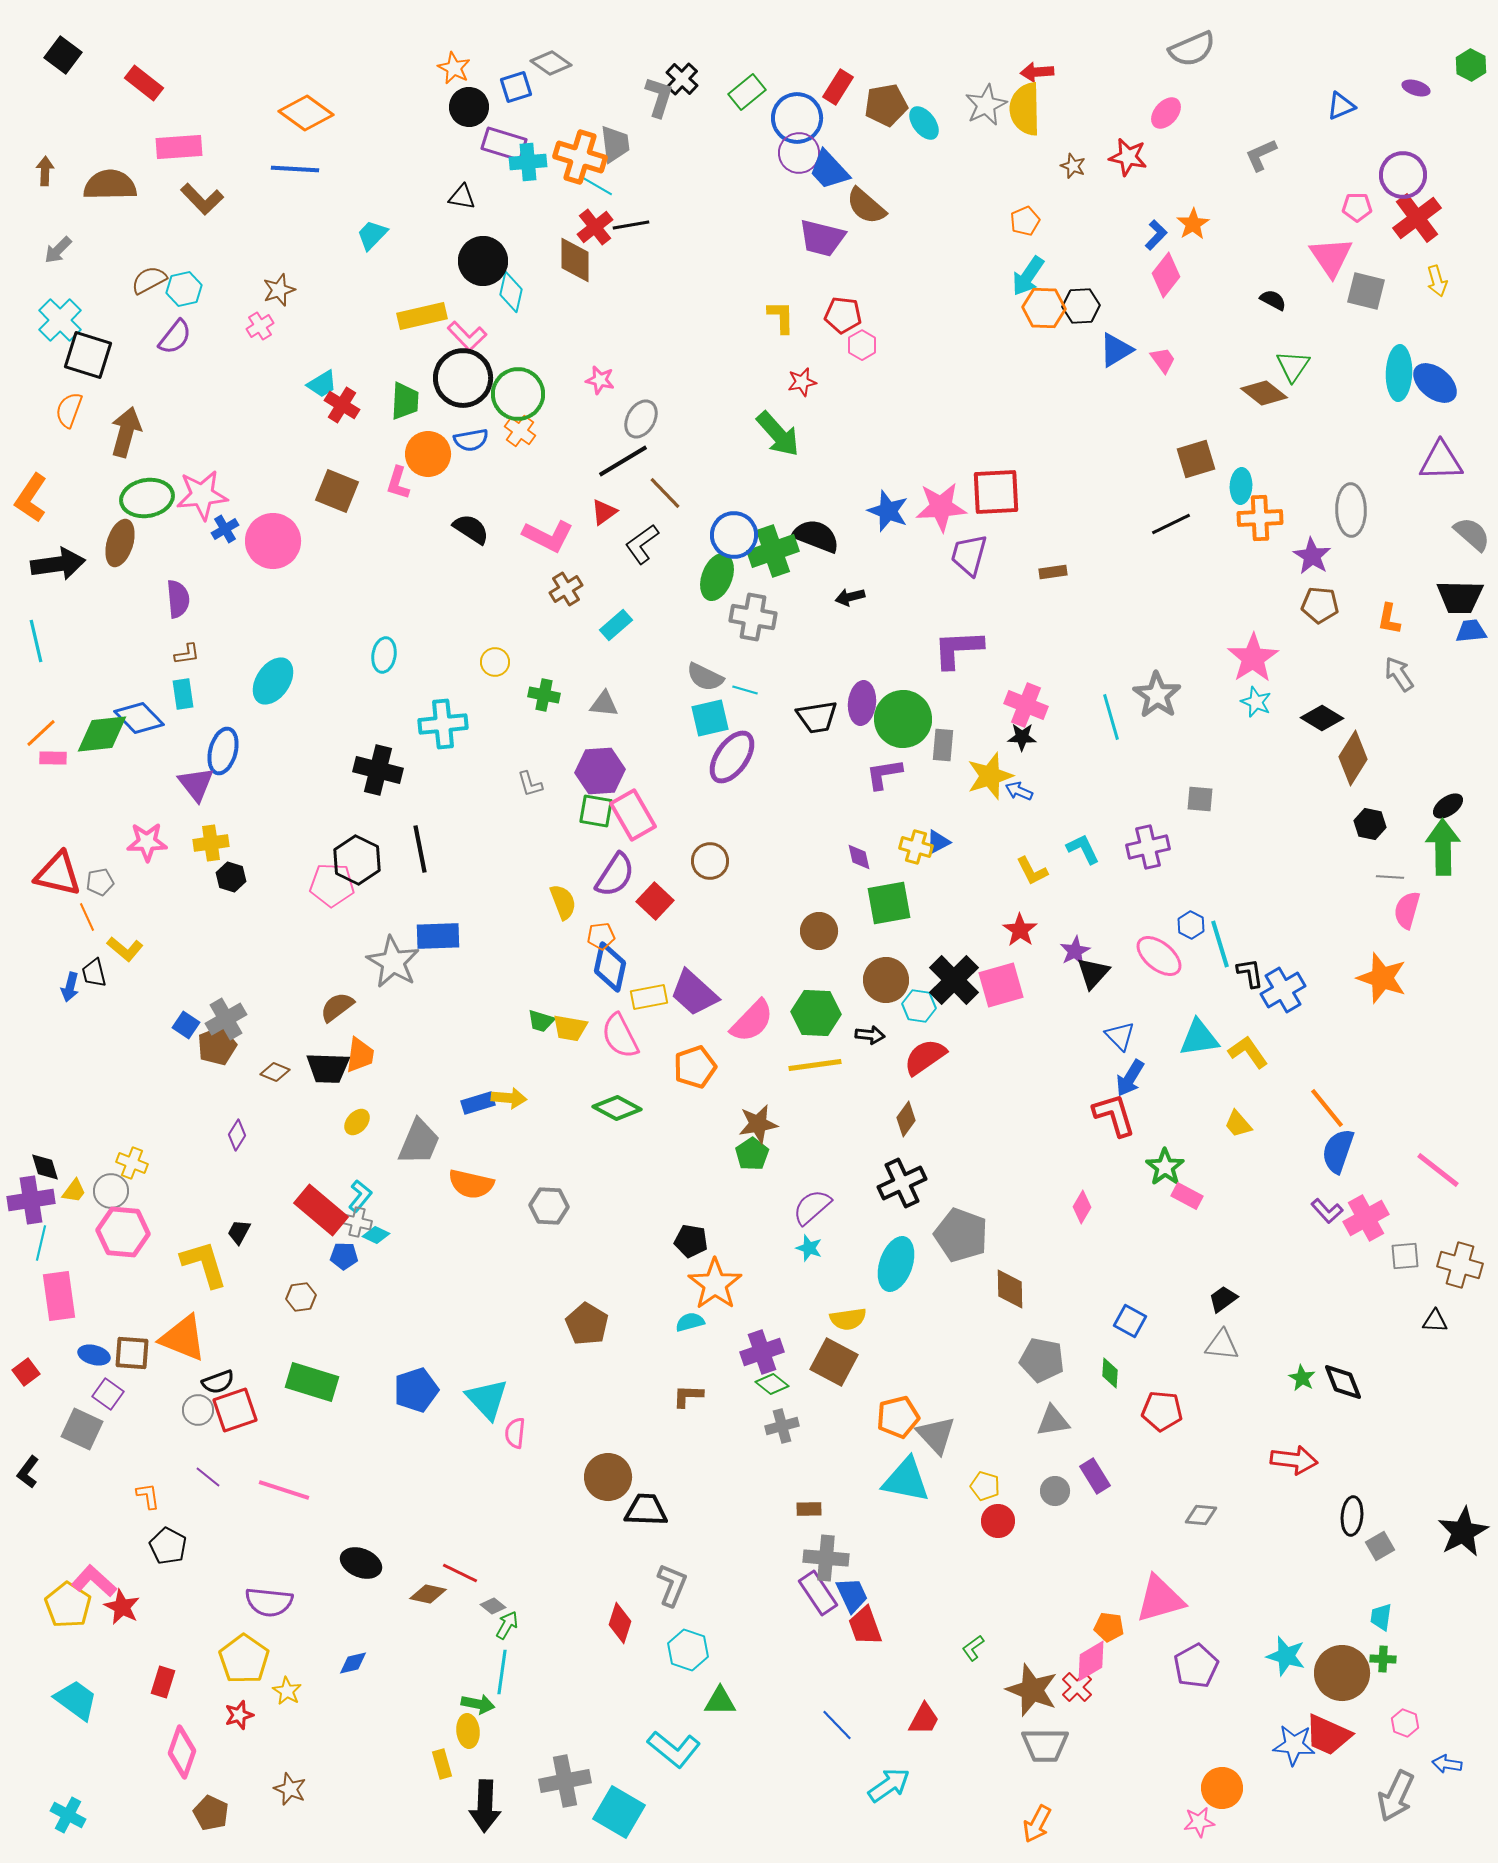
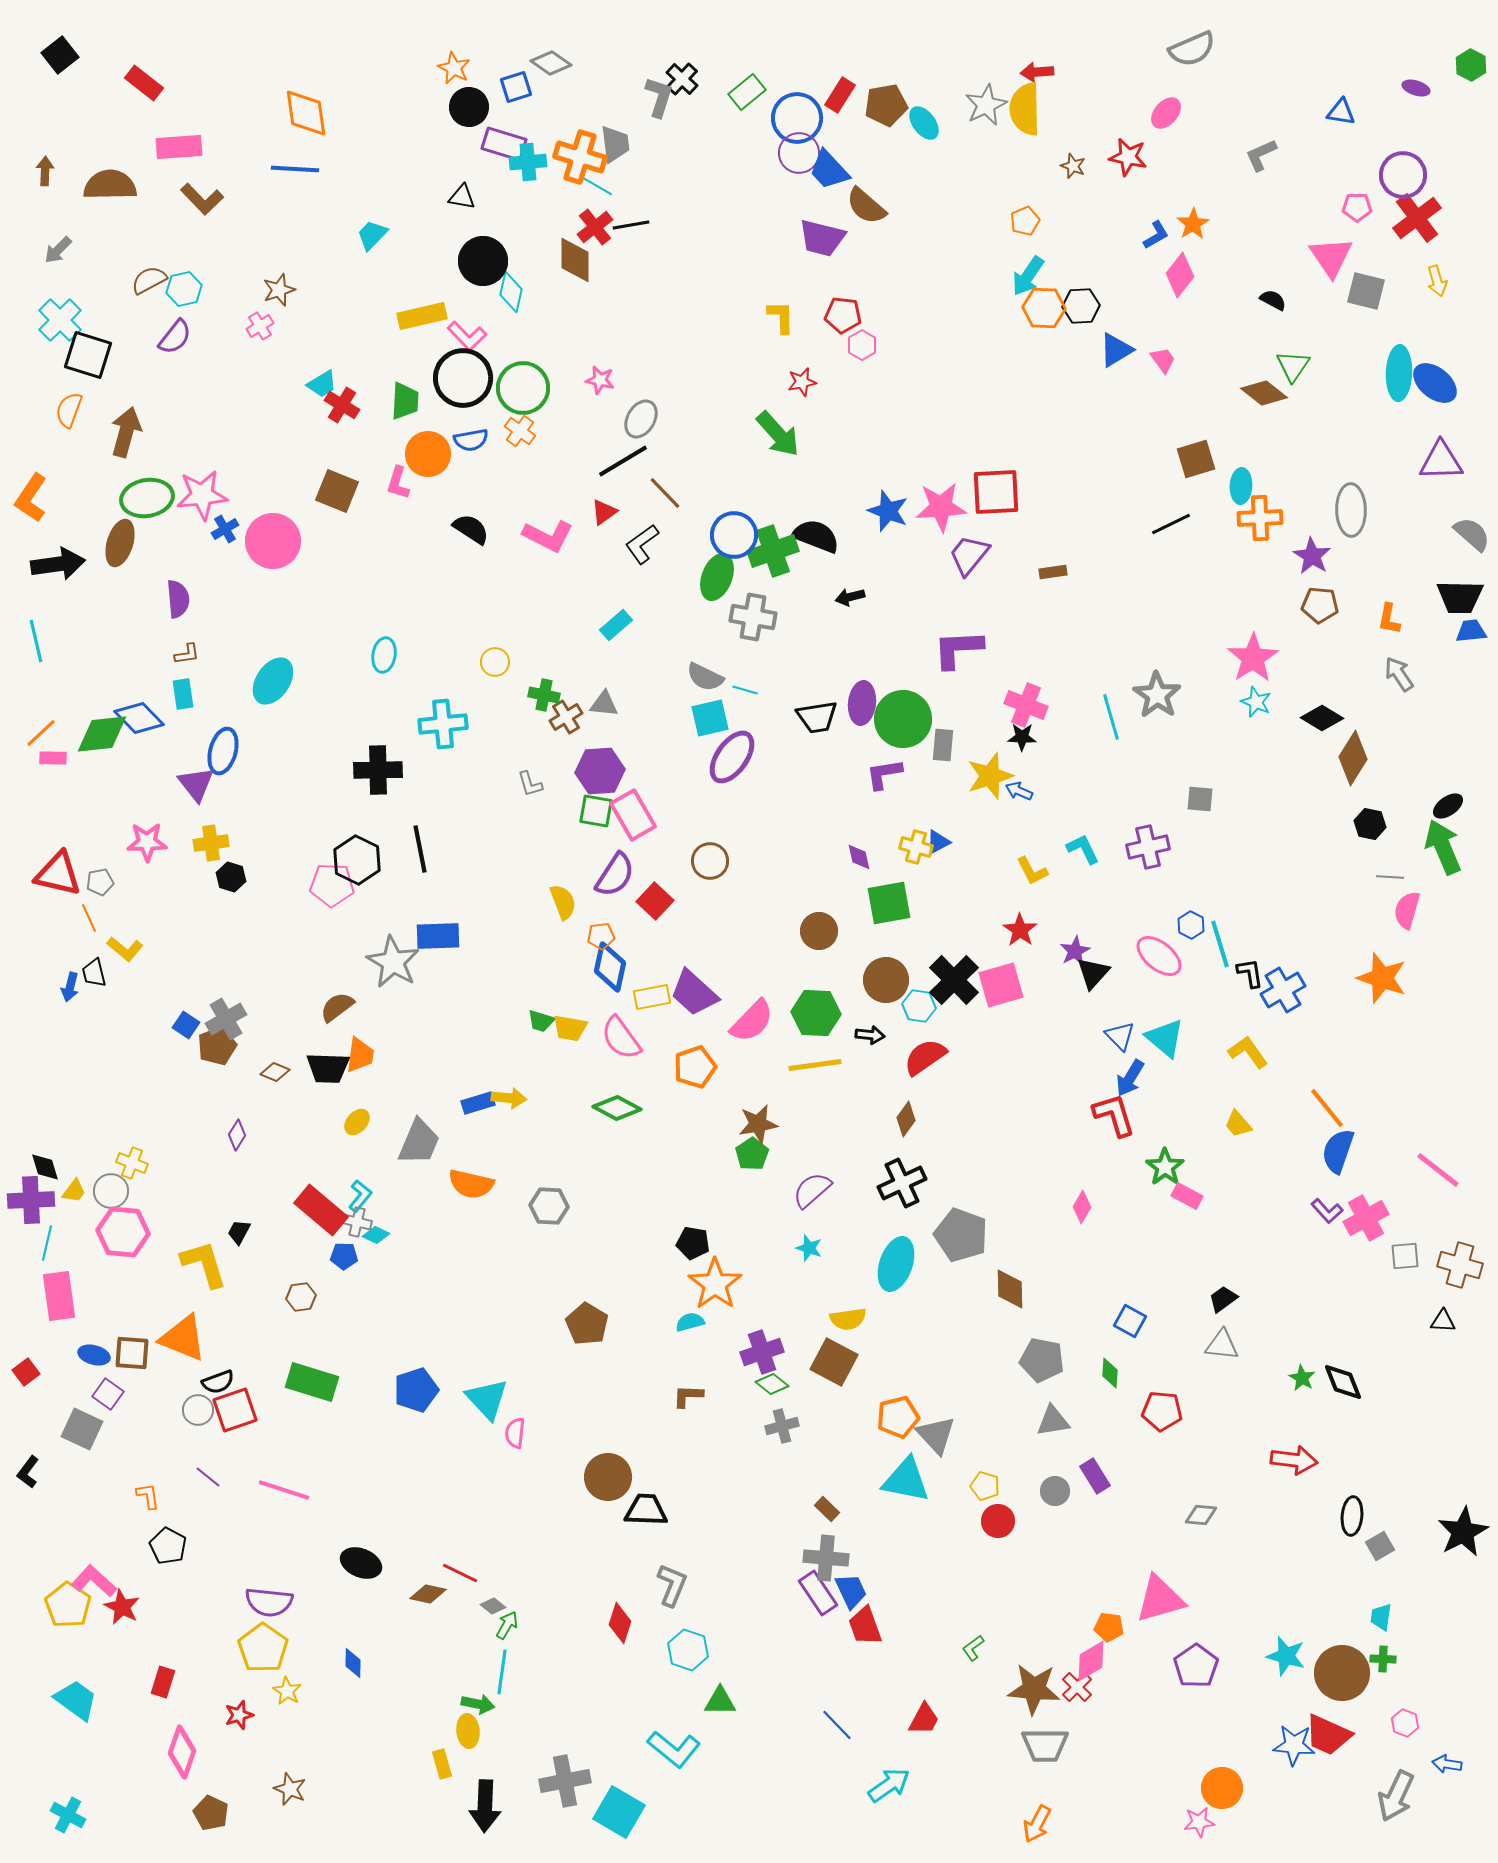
black square at (63, 55): moved 3 px left; rotated 15 degrees clockwise
red rectangle at (838, 87): moved 2 px right, 8 px down
blue triangle at (1341, 106): moved 6 px down; rotated 32 degrees clockwise
orange diamond at (306, 113): rotated 46 degrees clockwise
blue L-shape at (1156, 235): rotated 16 degrees clockwise
pink diamond at (1166, 275): moved 14 px right
green circle at (518, 394): moved 5 px right, 6 px up
purple trapezoid at (969, 555): rotated 24 degrees clockwise
brown cross at (566, 589): moved 128 px down
black cross at (378, 770): rotated 15 degrees counterclockwise
green arrow at (1443, 847): rotated 22 degrees counterclockwise
orange line at (87, 917): moved 2 px right, 1 px down
yellow rectangle at (649, 997): moved 3 px right
pink semicircle at (620, 1036): moved 1 px right, 2 px down; rotated 9 degrees counterclockwise
cyan triangle at (1199, 1038): moved 34 px left; rotated 48 degrees clockwise
purple cross at (31, 1200): rotated 6 degrees clockwise
purple semicircle at (812, 1207): moved 17 px up
black pentagon at (691, 1241): moved 2 px right, 2 px down
cyan line at (41, 1243): moved 6 px right
black triangle at (1435, 1321): moved 8 px right
brown rectangle at (809, 1509): moved 18 px right; rotated 45 degrees clockwise
blue trapezoid at (852, 1595): moved 1 px left, 4 px up
yellow pentagon at (244, 1659): moved 19 px right, 11 px up
blue diamond at (353, 1663): rotated 76 degrees counterclockwise
purple pentagon at (1196, 1666): rotated 6 degrees counterclockwise
brown star at (1032, 1690): moved 2 px right, 1 px up; rotated 16 degrees counterclockwise
